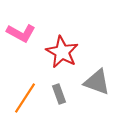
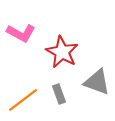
orange line: moved 2 px left, 2 px down; rotated 20 degrees clockwise
